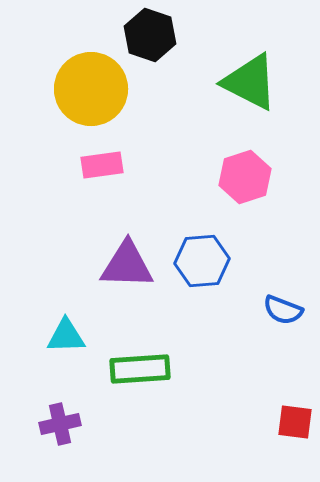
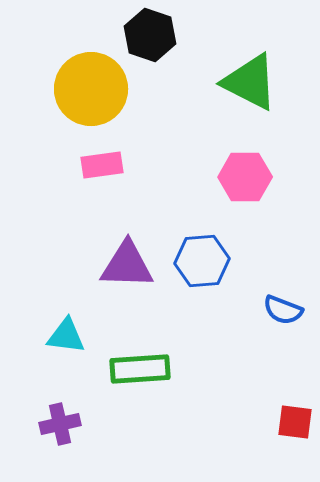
pink hexagon: rotated 18 degrees clockwise
cyan triangle: rotated 9 degrees clockwise
